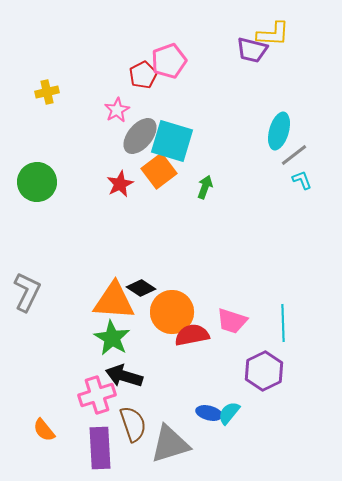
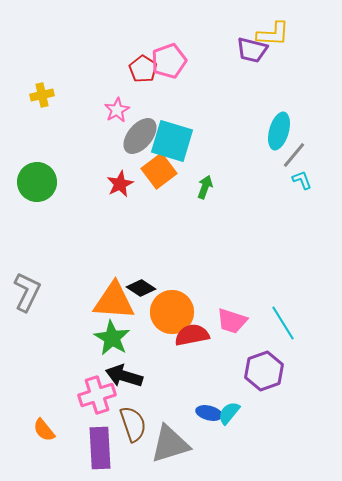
red pentagon: moved 6 px up; rotated 12 degrees counterclockwise
yellow cross: moved 5 px left, 3 px down
gray line: rotated 12 degrees counterclockwise
cyan line: rotated 30 degrees counterclockwise
purple hexagon: rotated 6 degrees clockwise
